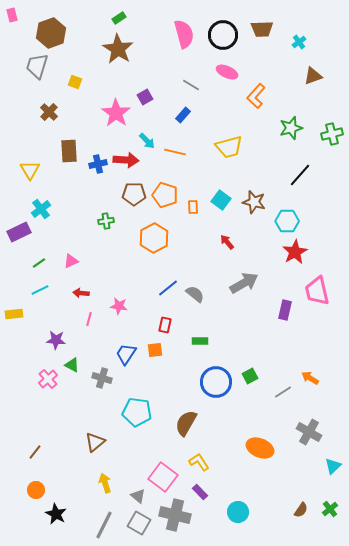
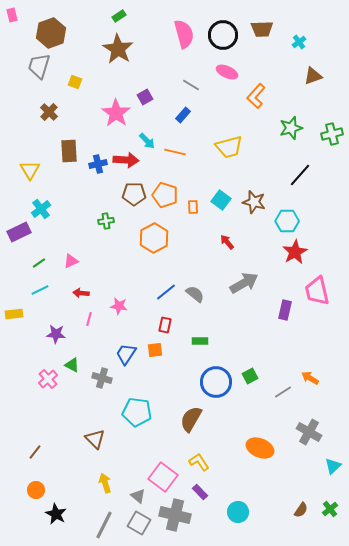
green rectangle at (119, 18): moved 2 px up
gray trapezoid at (37, 66): moved 2 px right
blue line at (168, 288): moved 2 px left, 4 px down
purple star at (56, 340): moved 6 px up
brown semicircle at (186, 423): moved 5 px right, 4 px up
brown triangle at (95, 442): moved 3 px up; rotated 35 degrees counterclockwise
